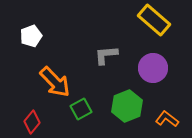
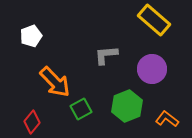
purple circle: moved 1 px left, 1 px down
